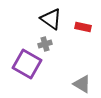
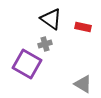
gray triangle: moved 1 px right
